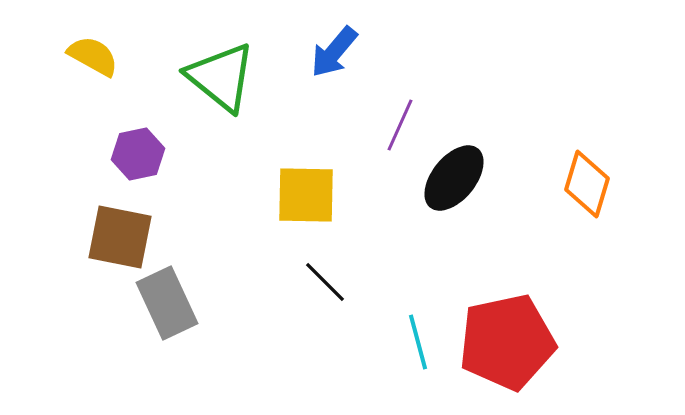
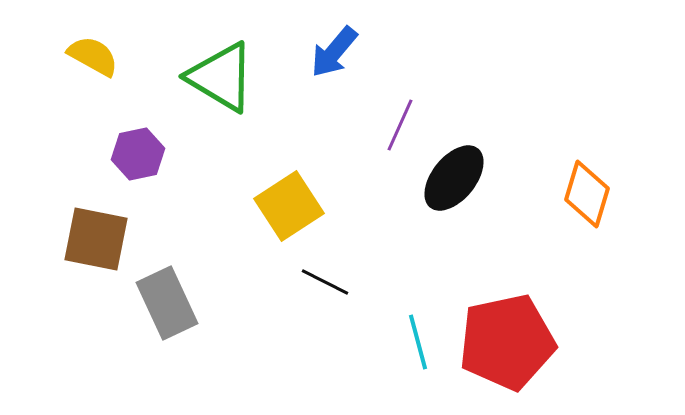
green triangle: rotated 8 degrees counterclockwise
orange diamond: moved 10 px down
yellow square: moved 17 px left, 11 px down; rotated 34 degrees counterclockwise
brown square: moved 24 px left, 2 px down
black line: rotated 18 degrees counterclockwise
